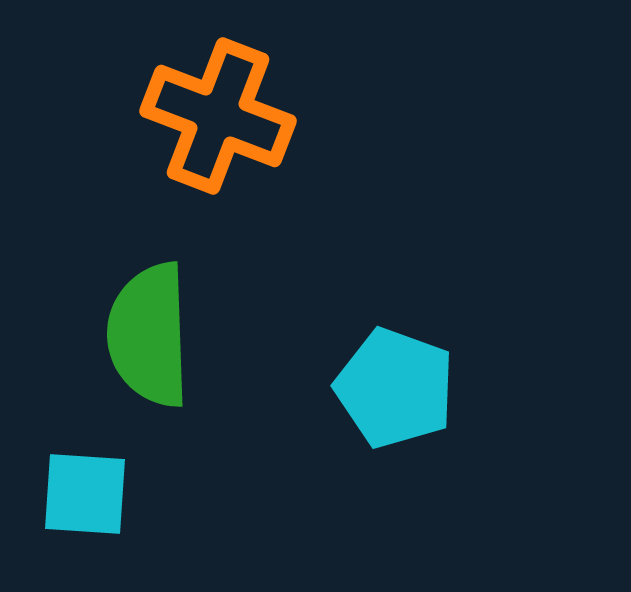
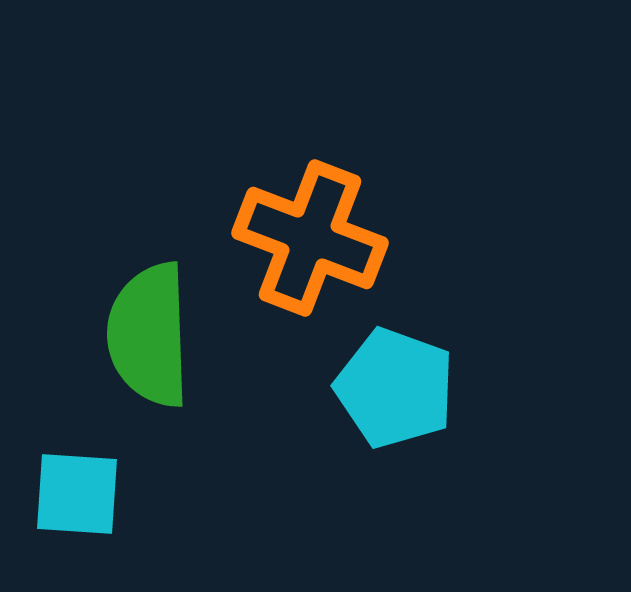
orange cross: moved 92 px right, 122 px down
cyan square: moved 8 px left
